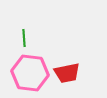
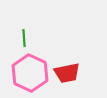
pink hexagon: rotated 18 degrees clockwise
